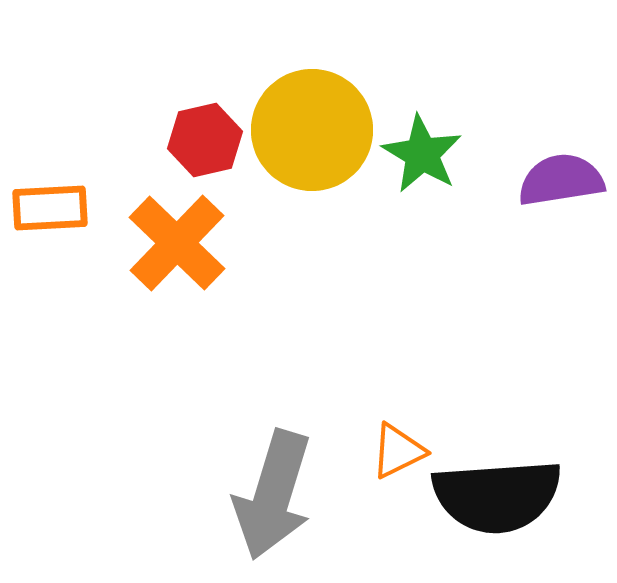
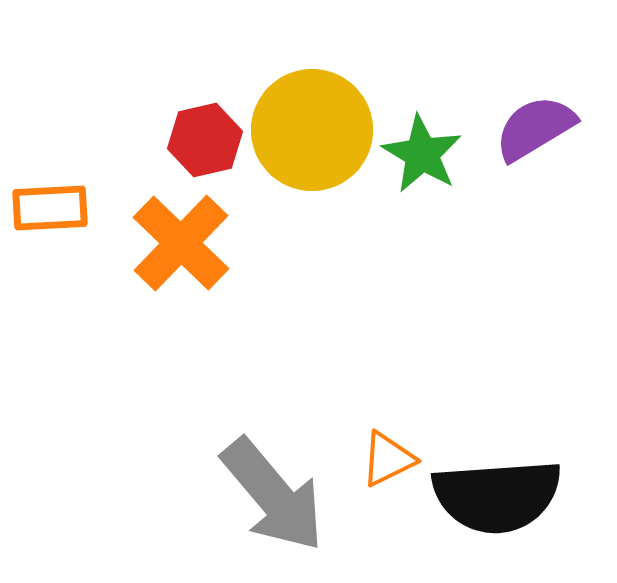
purple semicircle: moved 26 px left, 52 px up; rotated 22 degrees counterclockwise
orange cross: moved 4 px right
orange triangle: moved 10 px left, 8 px down
gray arrow: rotated 57 degrees counterclockwise
